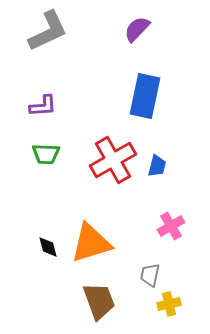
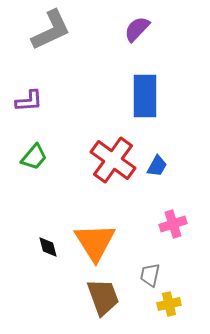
gray L-shape: moved 3 px right, 1 px up
blue rectangle: rotated 12 degrees counterclockwise
purple L-shape: moved 14 px left, 5 px up
green trapezoid: moved 12 px left, 3 px down; rotated 52 degrees counterclockwise
red cross: rotated 24 degrees counterclockwise
blue trapezoid: rotated 15 degrees clockwise
pink cross: moved 2 px right, 2 px up; rotated 12 degrees clockwise
orange triangle: moved 4 px right, 1 px up; rotated 45 degrees counterclockwise
brown trapezoid: moved 4 px right, 4 px up
